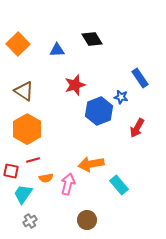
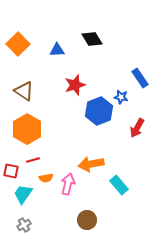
gray cross: moved 6 px left, 4 px down
